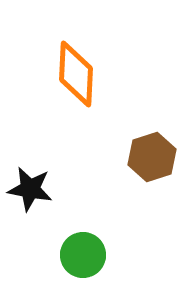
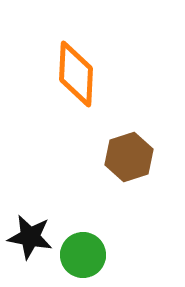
brown hexagon: moved 23 px left
black star: moved 48 px down
